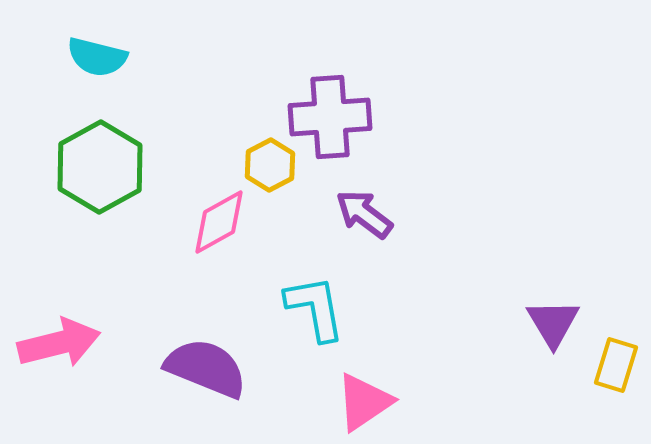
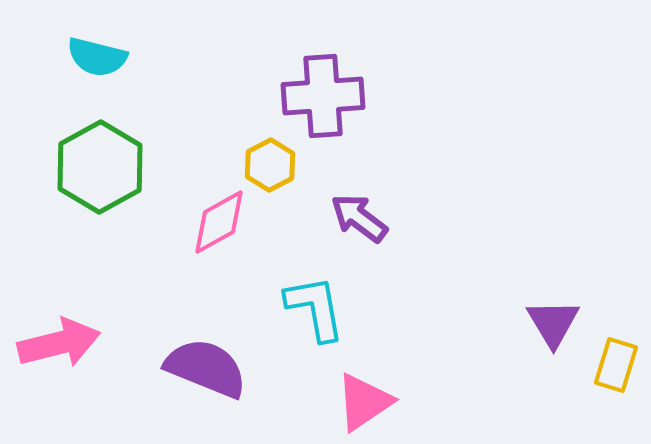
purple cross: moved 7 px left, 21 px up
purple arrow: moved 5 px left, 4 px down
